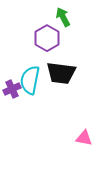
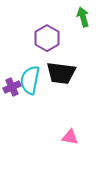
green arrow: moved 20 px right; rotated 12 degrees clockwise
purple cross: moved 2 px up
pink triangle: moved 14 px left, 1 px up
